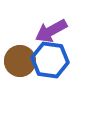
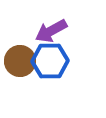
blue hexagon: moved 1 px down; rotated 9 degrees counterclockwise
